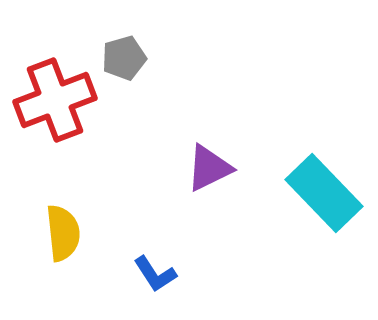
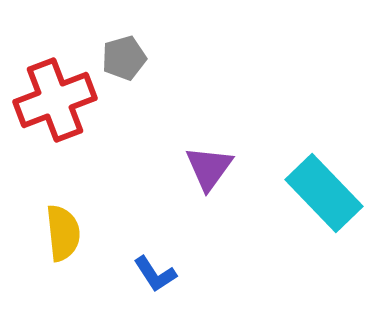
purple triangle: rotated 28 degrees counterclockwise
